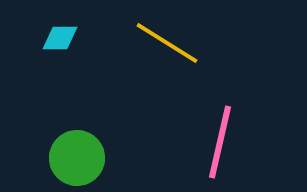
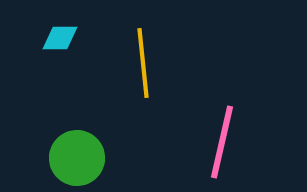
yellow line: moved 24 px left, 20 px down; rotated 52 degrees clockwise
pink line: moved 2 px right
